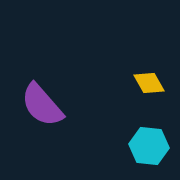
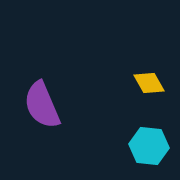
purple semicircle: rotated 18 degrees clockwise
